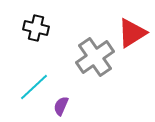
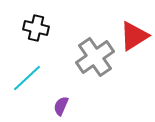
red triangle: moved 2 px right, 3 px down
cyan line: moved 7 px left, 9 px up
